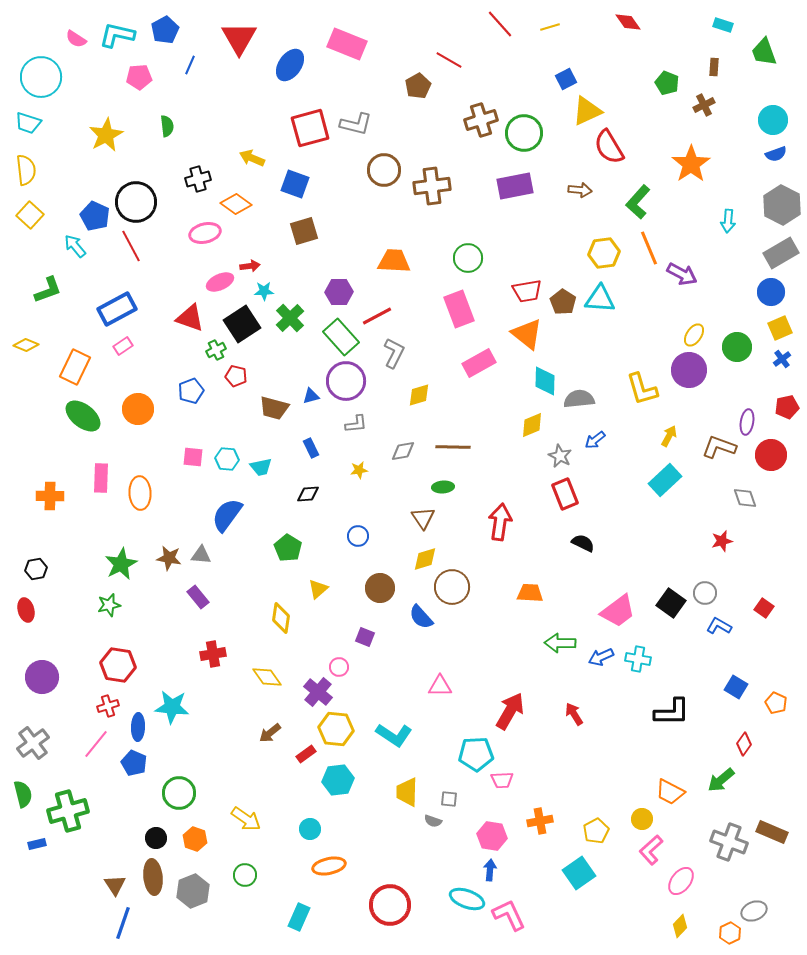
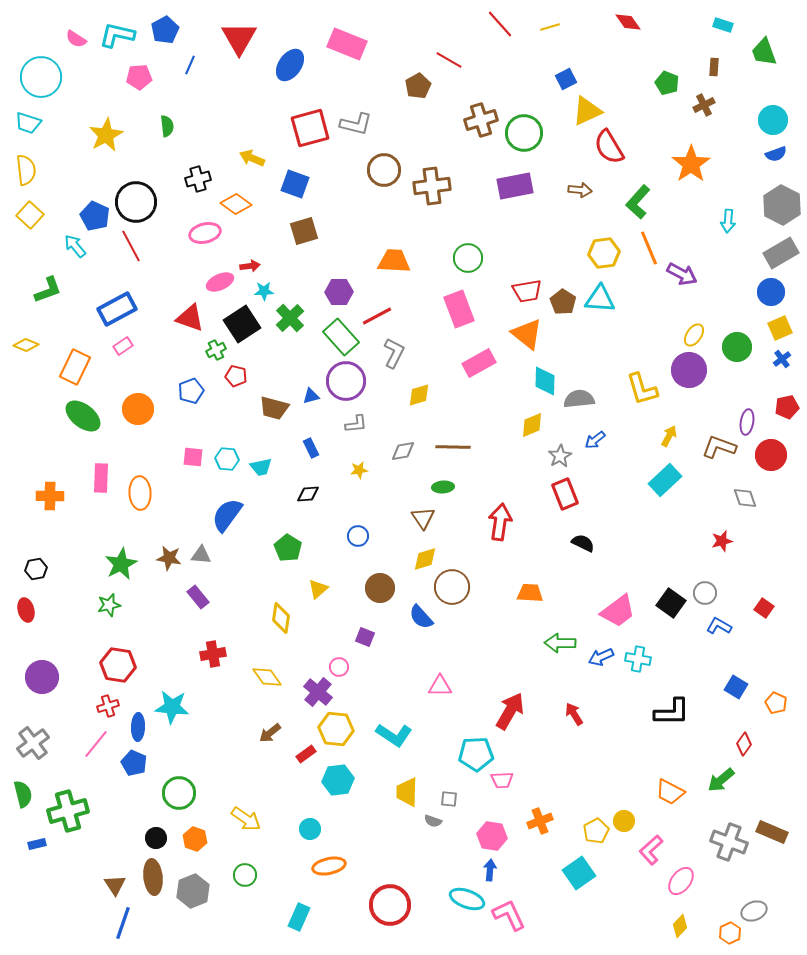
gray star at (560, 456): rotated 15 degrees clockwise
yellow circle at (642, 819): moved 18 px left, 2 px down
orange cross at (540, 821): rotated 10 degrees counterclockwise
